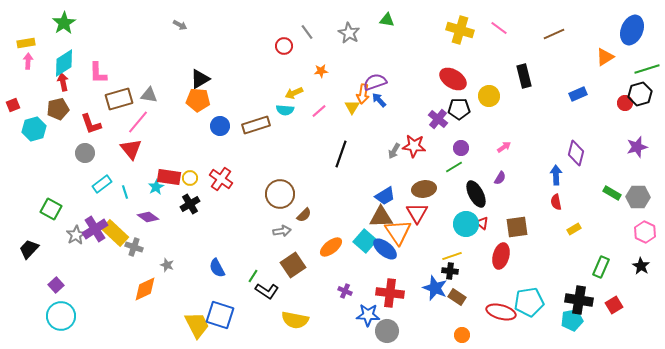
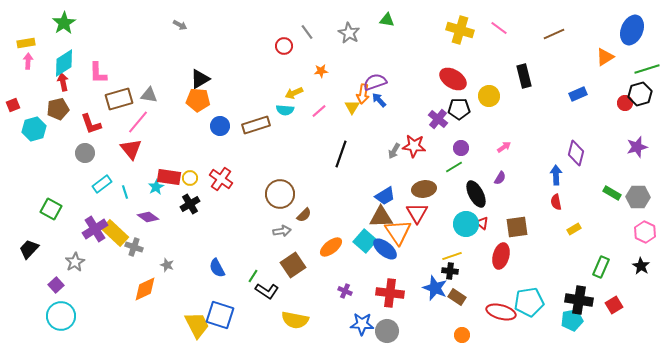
gray star at (76, 235): moved 1 px left, 27 px down
blue star at (368, 315): moved 6 px left, 9 px down
